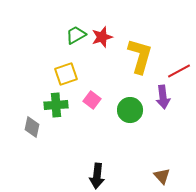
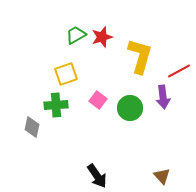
pink square: moved 6 px right
green circle: moved 2 px up
black arrow: rotated 40 degrees counterclockwise
